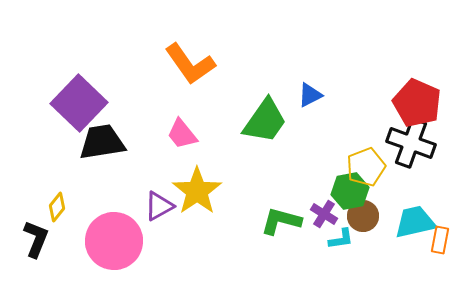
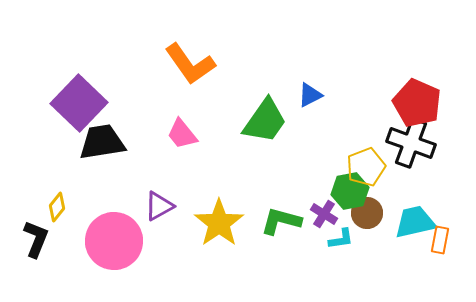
yellow star: moved 22 px right, 32 px down
brown circle: moved 4 px right, 3 px up
